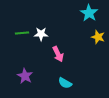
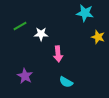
cyan star: moved 4 px left; rotated 24 degrees counterclockwise
green line: moved 2 px left, 7 px up; rotated 24 degrees counterclockwise
pink arrow: rotated 21 degrees clockwise
cyan semicircle: moved 1 px right, 1 px up
